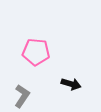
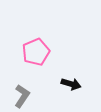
pink pentagon: rotated 28 degrees counterclockwise
